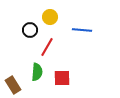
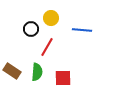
yellow circle: moved 1 px right, 1 px down
black circle: moved 1 px right, 1 px up
red square: moved 1 px right
brown rectangle: moved 1 px left, 14 px up; rotated 24 degrees counterclockwise
